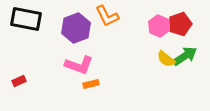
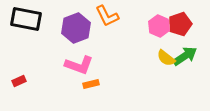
yellow semicircle: moved 1 px up
